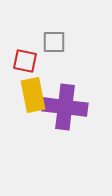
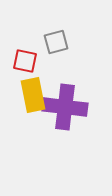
gray square: moved 2 px right; rotated 15 degrees counterclockwise
